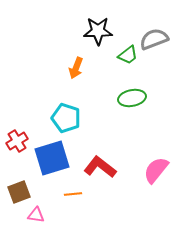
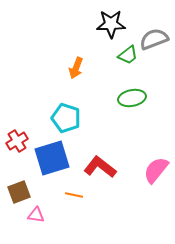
black star: moved 13 px right, 7 px up
orange line: moved 1 px right, 1 px down; rotated 18 degrees clockwise
